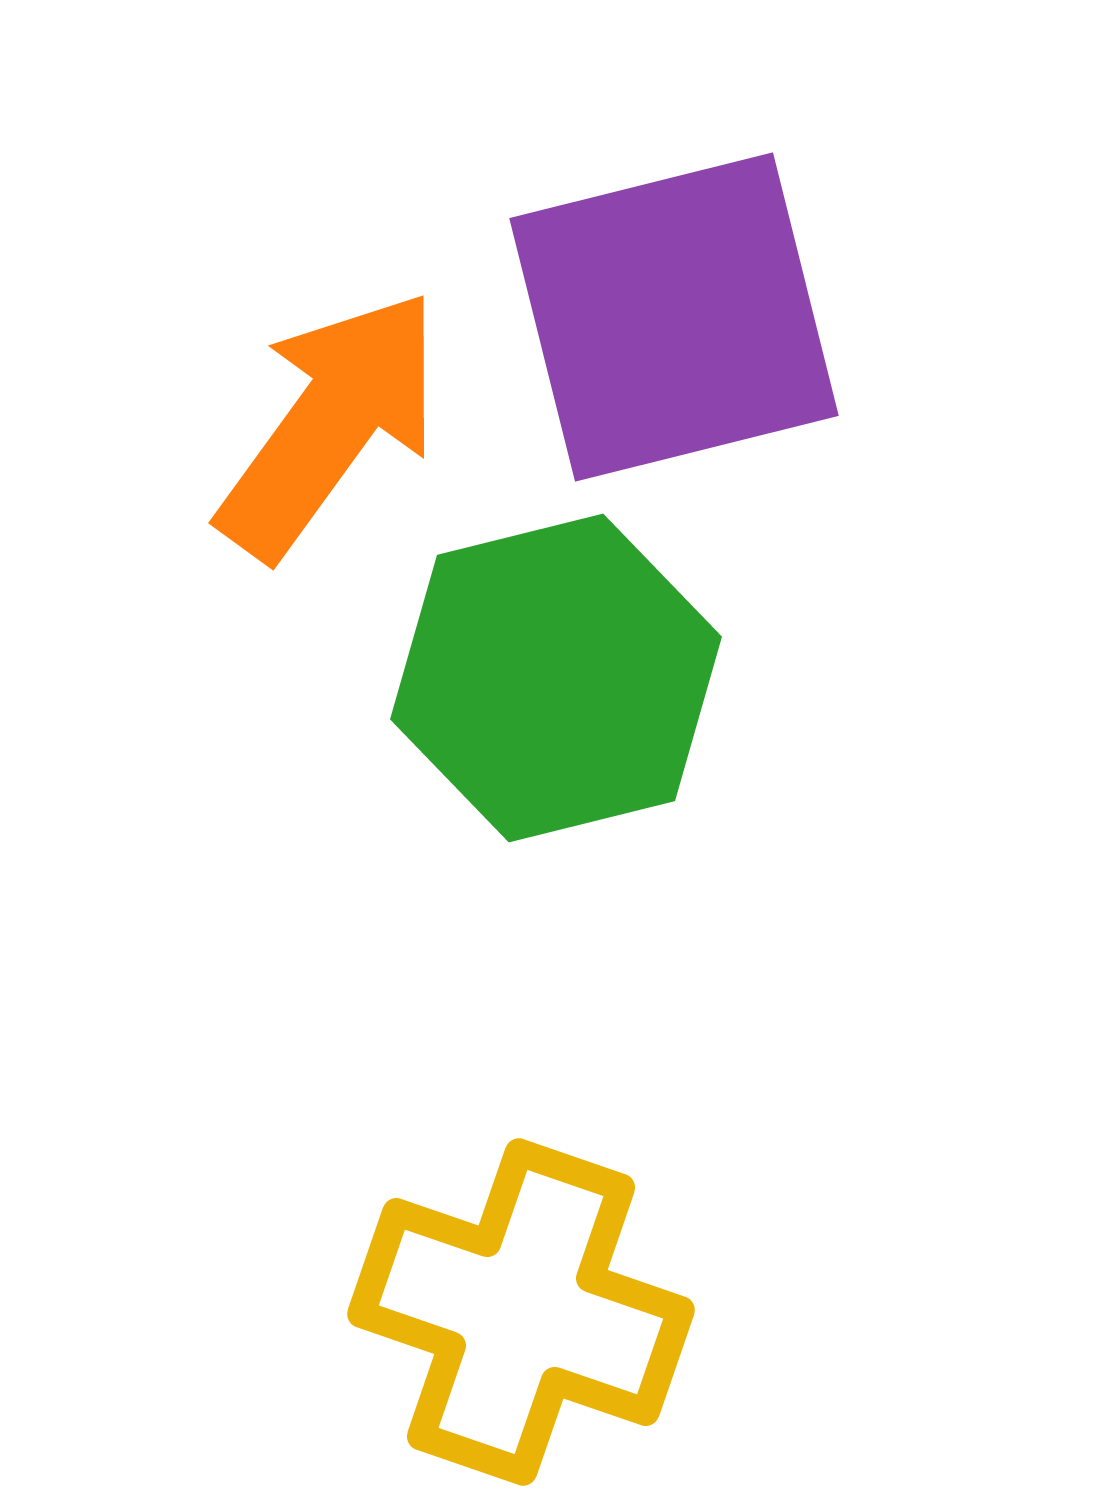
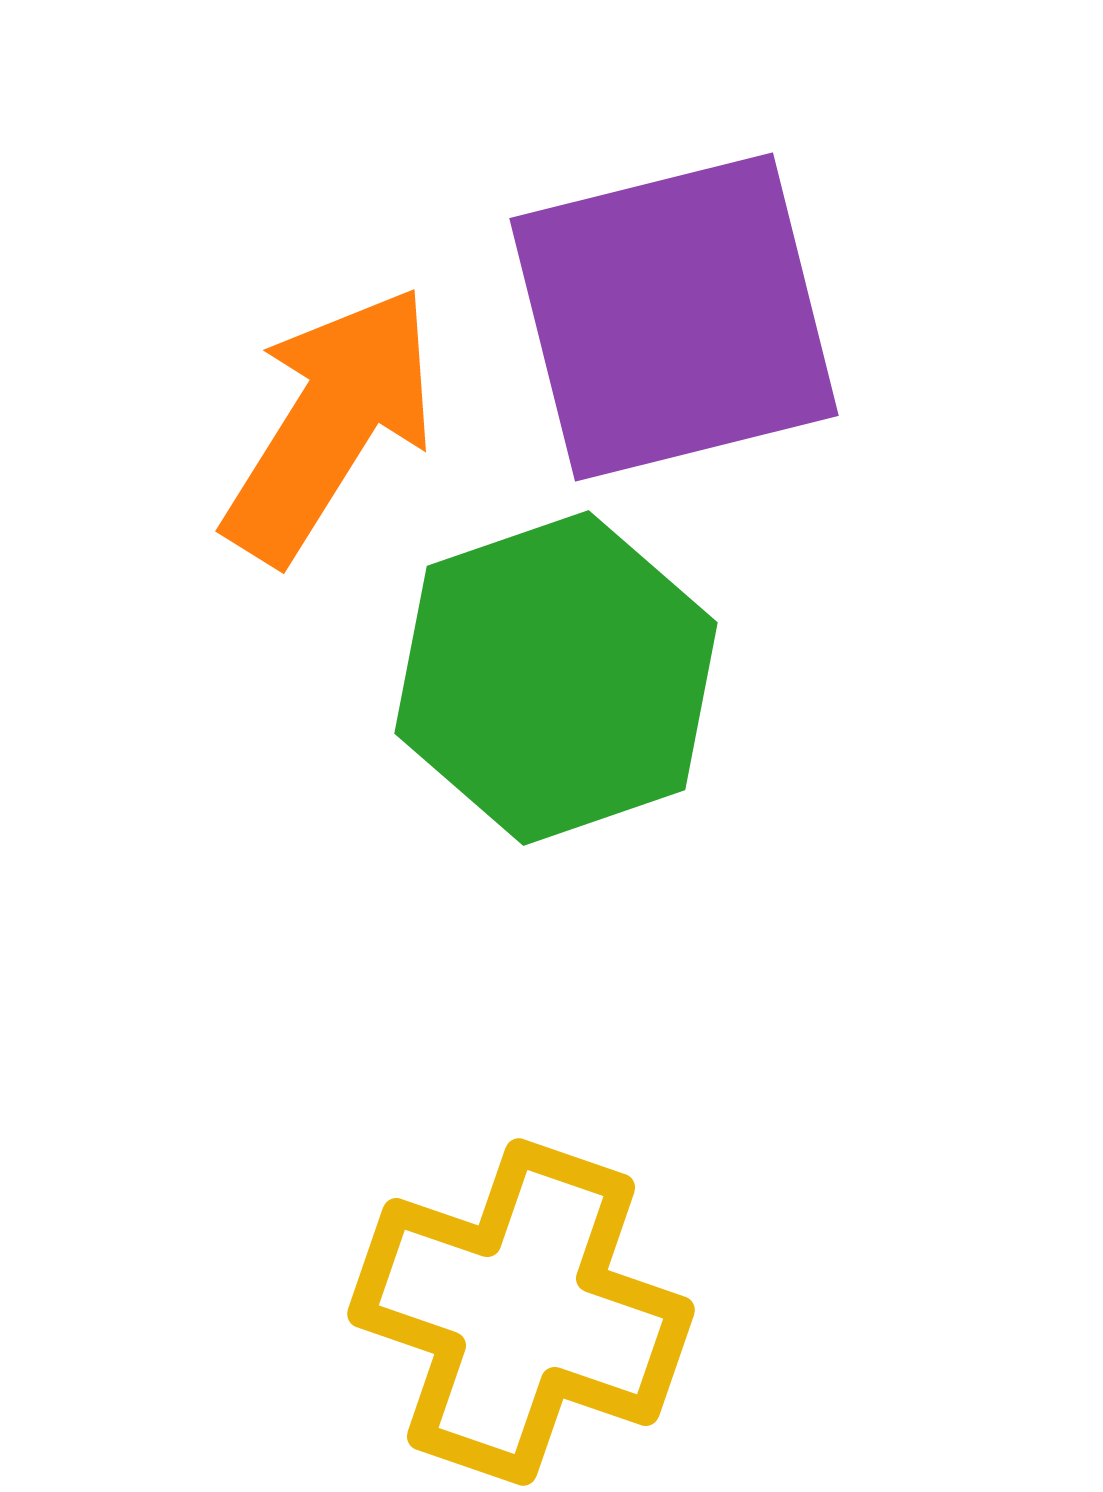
orange arrow: rotated 4 degrees counterclockwise
green hexagon: rotated 5 degrees counterclockwise
